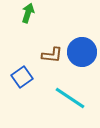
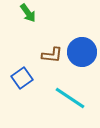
green arrow: rotated 126 degrees clockwise
blue square: moved 1 px down
